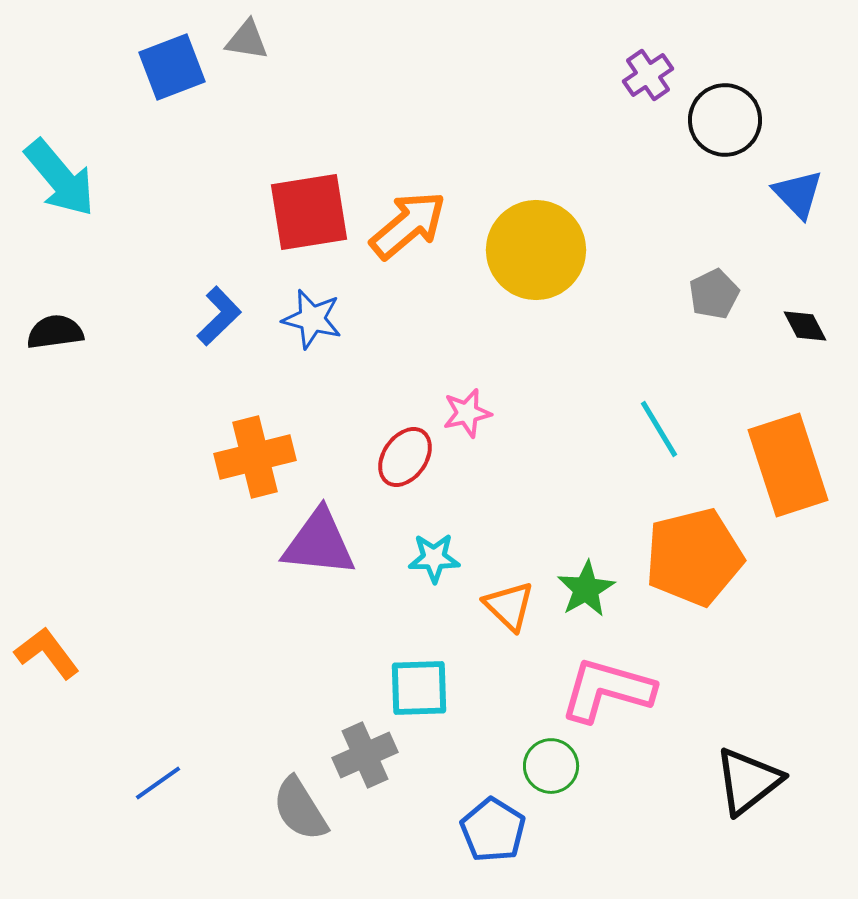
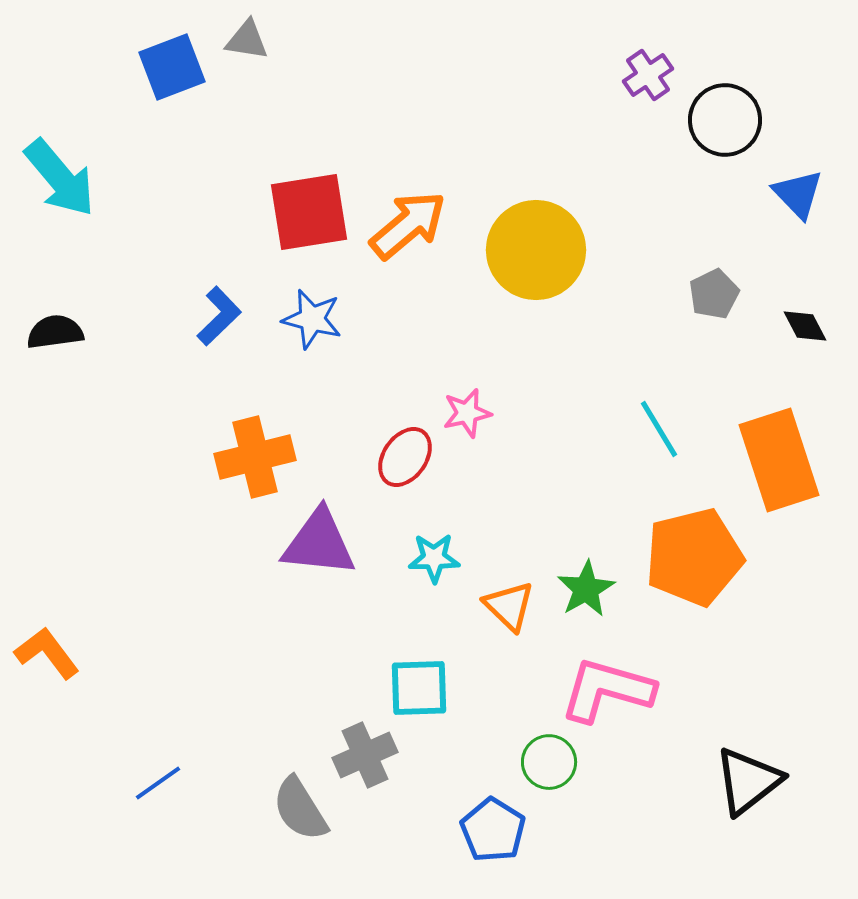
orange rectangle: moved 9 px left, 5 px up
green circle: moved 2 px left, 4 px up
